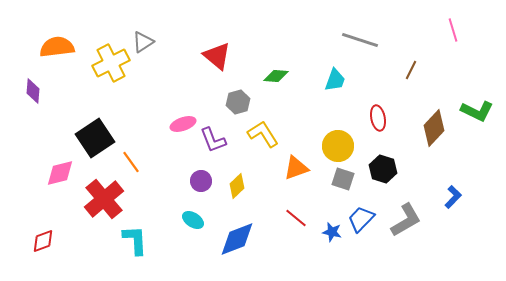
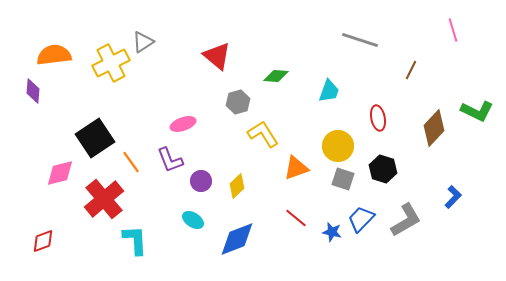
orange semicircle: moved 3 px left, 8 px down
cyan trapezoid: moved 6 px left, 11 px down
purple L-shape: moved 43 px left, 20 px down
